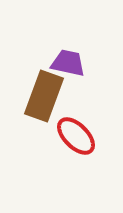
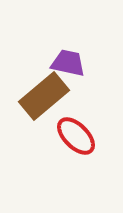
brown rectangle: rotated 30 degrees clockwise
